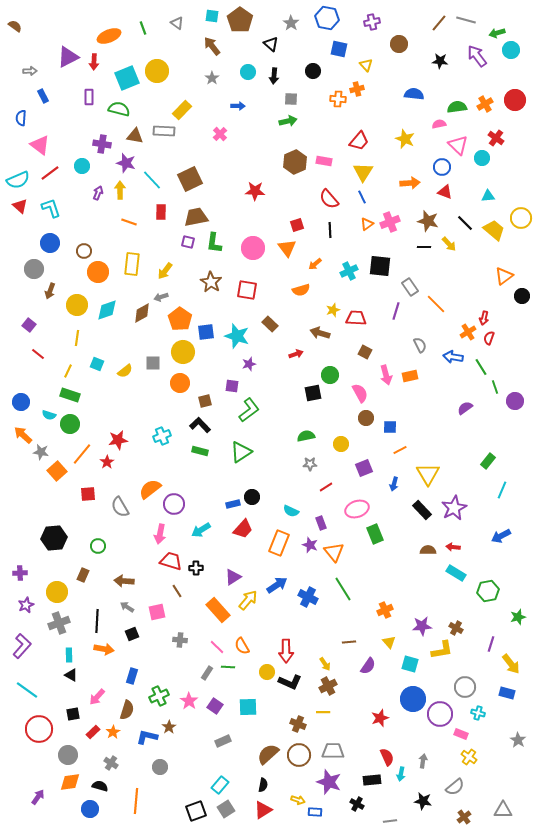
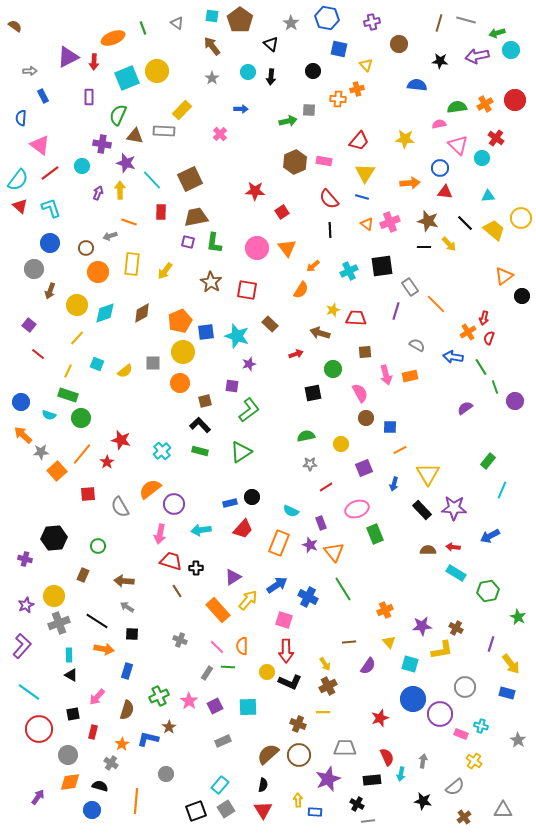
brown line at (439, 23): rotated 24 degrees counterclockwise
orange ellipse at (109, 36): moved 4 px right, 2 px down
purple arrow at (477, 56): rotated 65 degrees counterclockwise
black arrow at (274, 76): moved 3 px left, 1 px down
blue semicircle at (414, 94): moved 3 px right, 9 px up
gray square at (291, 99): moved 18 px right, 11 px down
blue arrow at (238, 106): moved 3 px right, 3 px down
green semicircle at (119, 109): moved 1 px left, 6 px down; rotated 80 degrees counterclockwise
yellow star at (405, 139): rotated 18 degrees counterclockwise
blue circle at (442, 167): moved 2 px left, 1 px down
yellow triangle at (363, 172): moved 2 px right, 1 px down
cyan semicircle at (18, 180): rotated 30 degrees counterclockwise
red triangle at (445, 192): rotated 14 degrees counterclockwise
blue line at (362, 197): rotated 48 degrees counterclockwise
orange triangle at (367, 224): rotated 48 degrees counterclockwise
red square at (297, 225): moved 15 px left, 13 px up; rotated 16 degrees counterclockwise
pink circle at (253, 248): moved 4 px right
brown circle at (84, 251): moved 2 px right, 3 px up
orange arrow at (315, 264): moved 2 px left, 2 px down
black square at (380, 266): moved 2 px right; rotated 15 degrees counterclockwise
orange semicircle at (301, 290): rotated 42 degrees counterclockwise
gray arrow at (161, 297): moved 51 px left, 61 px up
cyan diamond at (107, 310): moved 2 px left, 3 px down
orange pentagon at (180, 319): moved 2 px down; rotated 15 degrees clockwise
yellow line at (77, 338): rotated 35 degrees clockwise
gray semicircle at (420, 345): moved 3 px left; rotated 35 degrees counterclockwise
brown square at (365, 352): rotated 32 degrees counterclockwise
green circle at (330, 375): moved 3 px right, 6 px up
green rectangle at (70, 395): moved 2 px left
green circle at (70, 424): moved 11 px right, 6 px up
cyan cross at (162, 436): moved 15 px down; rotated 18 degrees counterclockwise
red star at (118, 440): moved 3 px right; rotated 24 degrees clockwise
gray star at (41, 452): rotated 14 degrees counterclockwise
blue rectangle at (233, 504): moved 3 px left, 1 px up
purple star at (454, 508): rotated 30 degrees clockwise
cyan arrow at (201, 530): rotated 24 degrees clockwise
blue arrow at (501, 536): moved 11 px left
purple cross at (20, 573): moved 5 px right, 14 px up; rotated 16 degrees clockwise
yellow circle at (57, 592): moved 3 px left, 4 px down
pink square at (157, 612): moved 127 px right, 8 px down; rotated 30 degrees clockwise
green star at (518, 617): rotated 28 degrees counterclockwise
black line at (97, 621): rotated 60 degrees counterclockwise
black square at (132, 634): rotated 24 degrees clockwise
gray cross at (180, 640): rotated 16 degrees clockwise
orange semicircle at (242, 646): rotated 30 degrees clockwise
blue rectangle at (132, 676): moved 5 px left, 5 px up
cyan line at (27, 690): moved 2 px right, 2 px down
purple square at (215, 706): rotated 28 degrees clockwise
cyan cross at (478, 713): moved 3 px right, 13 px down
red rectangle at (93, 732): rotated 32 degrees counterclockwise
orange star at (113, 732): moved 9 px right, 12 px down
blue L-shape at (147, 737): moved 1 px right, 2 px down
gray trapezoid at (333, 751): moved 12 px right, 3 px up
yellow cross at (469, 757): moved 5 px right, 4 px down
gray circle at (160, 767): moved 6 px right, 7 px down
purple star at (329, 782): moved 1 px left, 3 px up; rotated 30 degrees clockwise
yellow arrow at (298, 800): rotated 112 degrees counterclockwise
blue circle at (90, 809): moved 2 px right, 1 px down
red triangle at (263, 810): rotated 30 degrees counterclockwise
gray line at (390, 821): moved 22 px left
